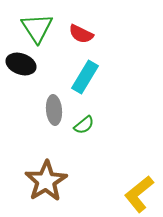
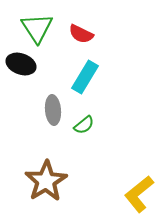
gray ellipse: moved 1 px left
